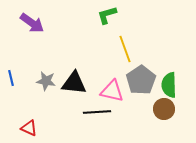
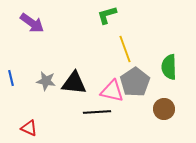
gray pentagon: moved 6 px left, 2 px down
green semicircle: moved 18 px up
